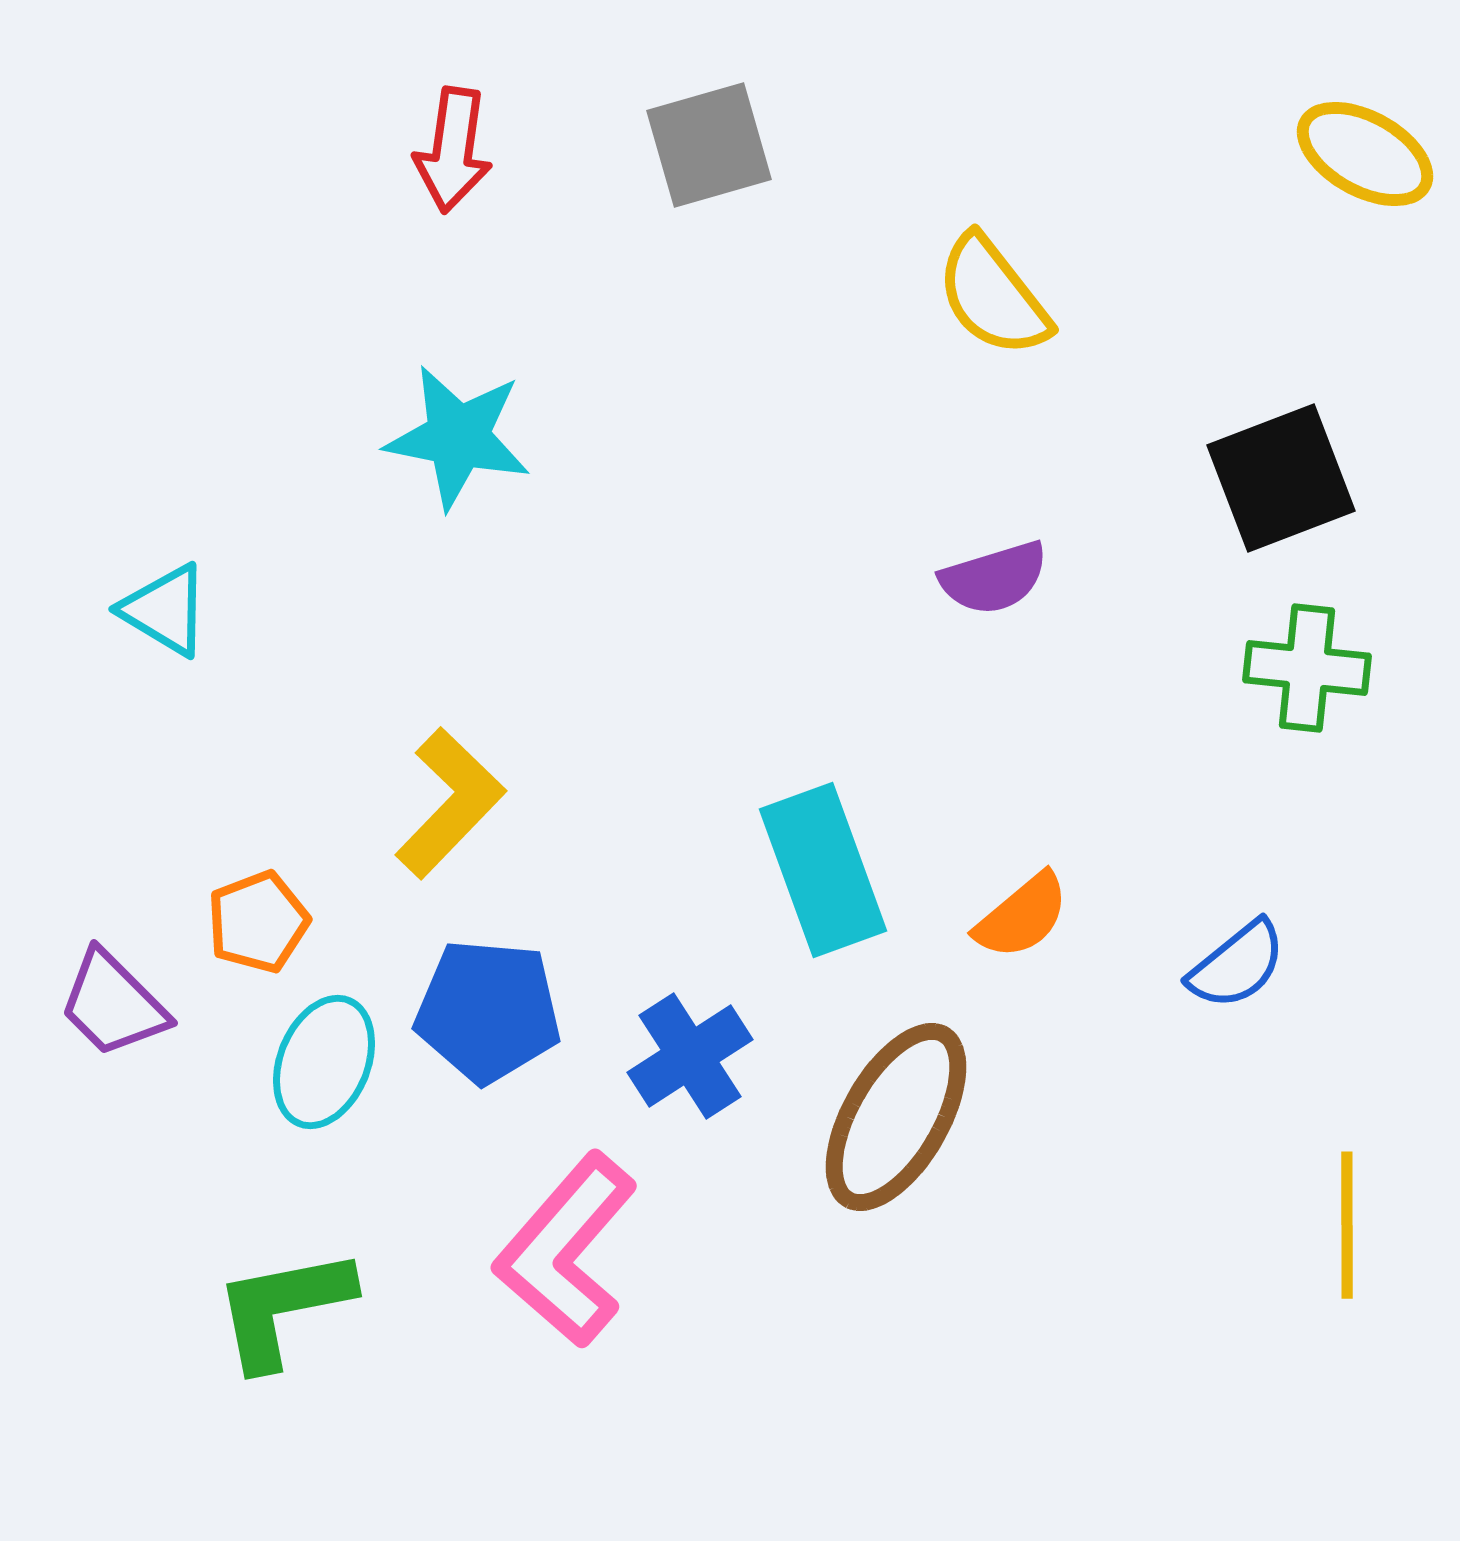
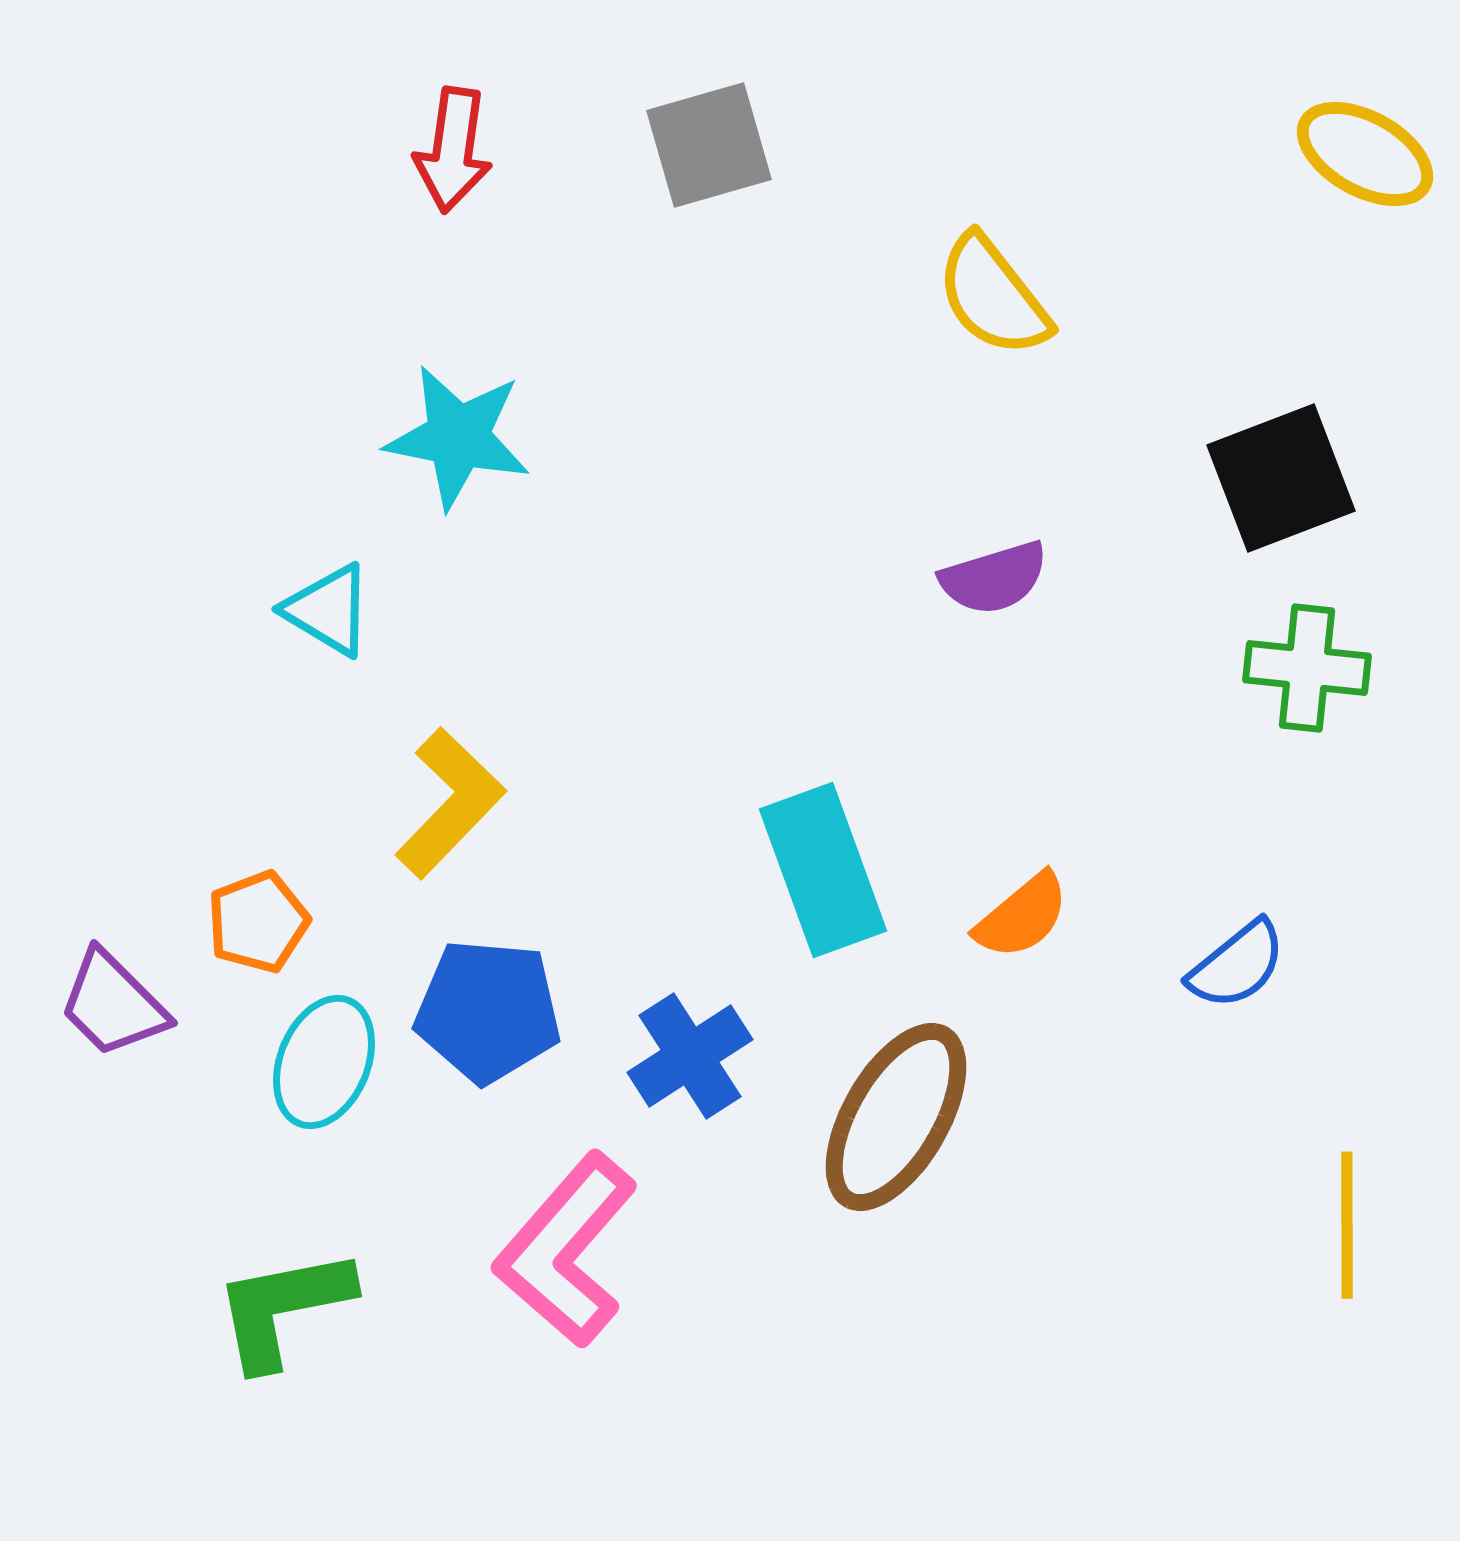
cyan triangle: moved 163 px right
